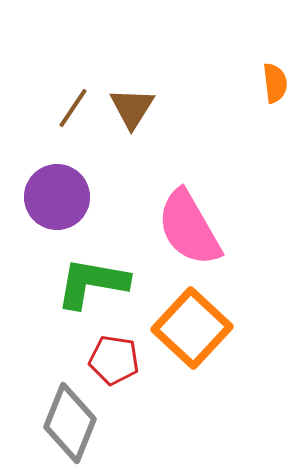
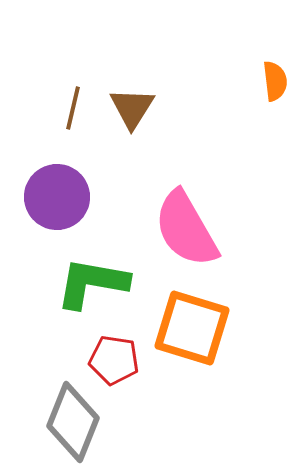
orange semicircle: moved 2 px up
brown line: rotated 21 degrees counterclockwise
pink semicircle: moved 3 px left, 1 px down
orange square: rotated 26 degrees counterclockwise
gray diamond: moved 3 px right, 1 px up
